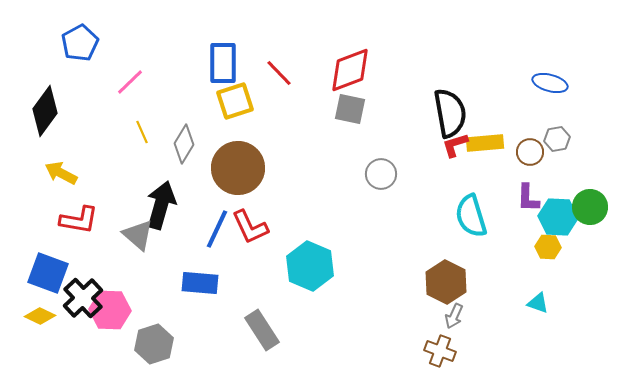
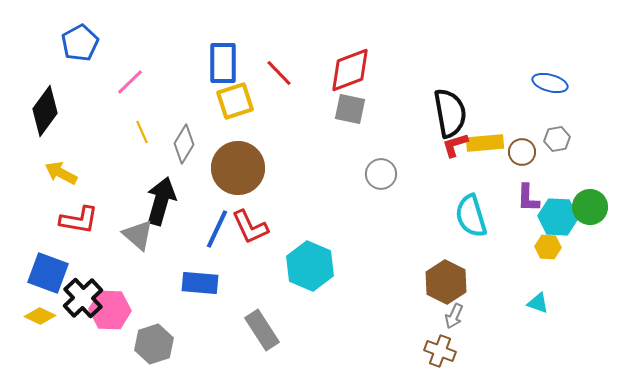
brown circle at (530, 152): moved 8 px left
black arrow at (161, 205): moved 4 px up
